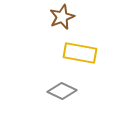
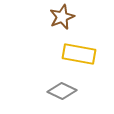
yellow rectangle: moved 1 px left, 1 px down
